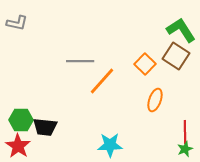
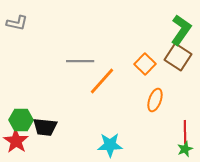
green L-shape: rotated 68 degrees clockwise
brown square: moved 2 px right, 1 px down
red star: moved 2 px left, 5 px up
